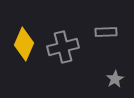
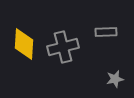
yellow diamond: rotated 20 degrees counterclockwise
gray star: rotated 18 degrees clockwise
